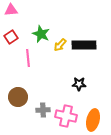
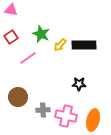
pink triangle: rotated 16 degrees clockwise
pink line: rotated 60 degrees clockwise
